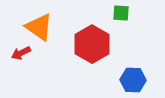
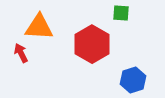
orange triangle: rotated 32 degrees counterclockwise
red arrow: rotated 90 degrees clockwise
blue hexagon: rotated 20 degrees counterclockwise
